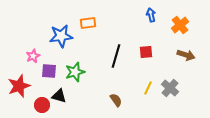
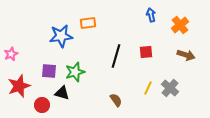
pink star: moved 22 px left, 2 px up
black triangle: moved 3 px right, 3 px up
